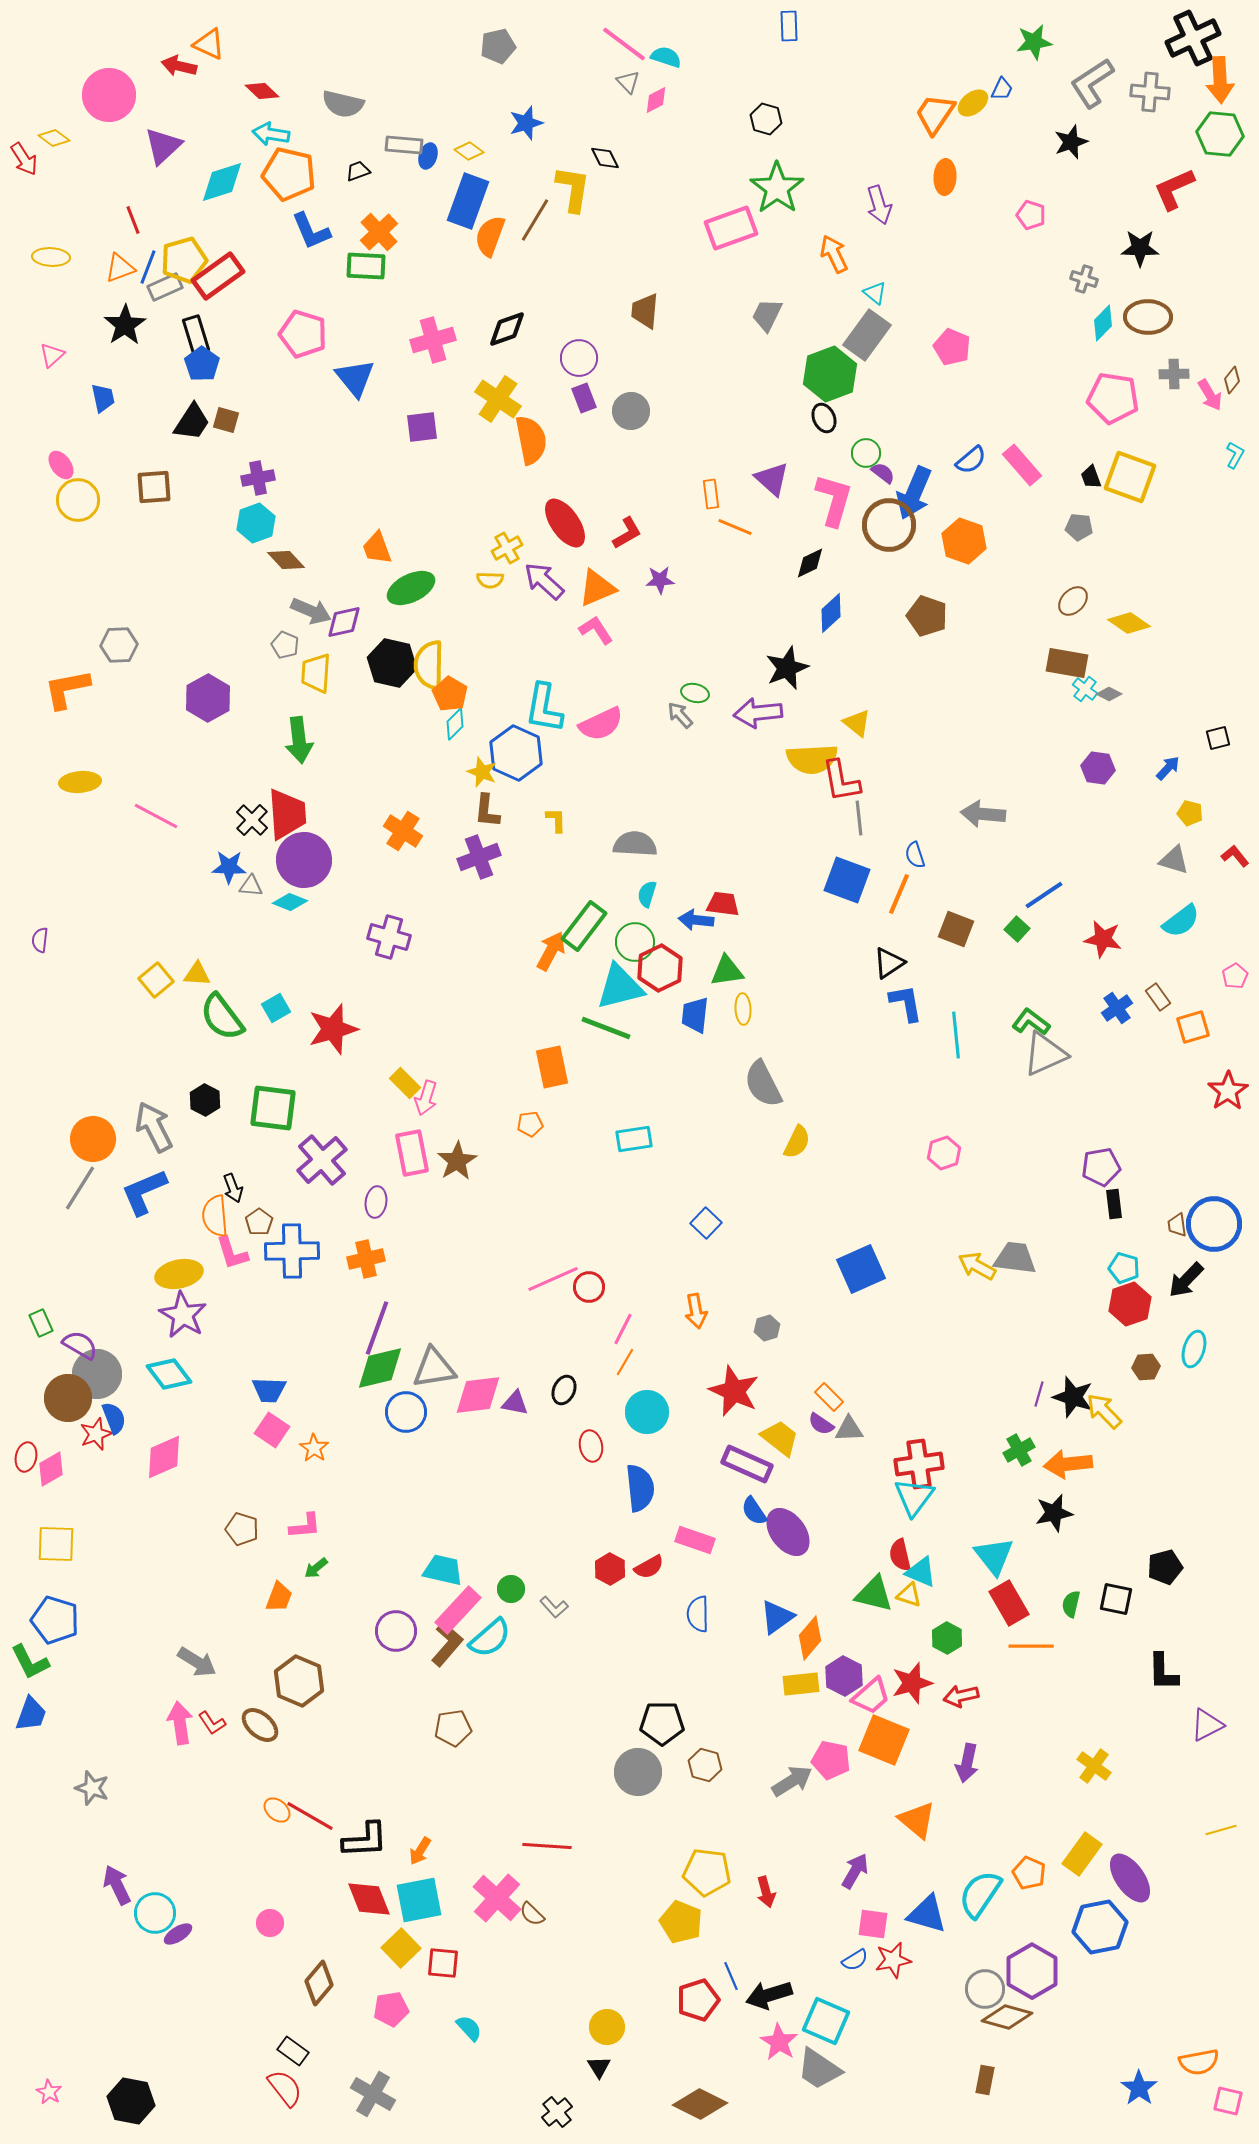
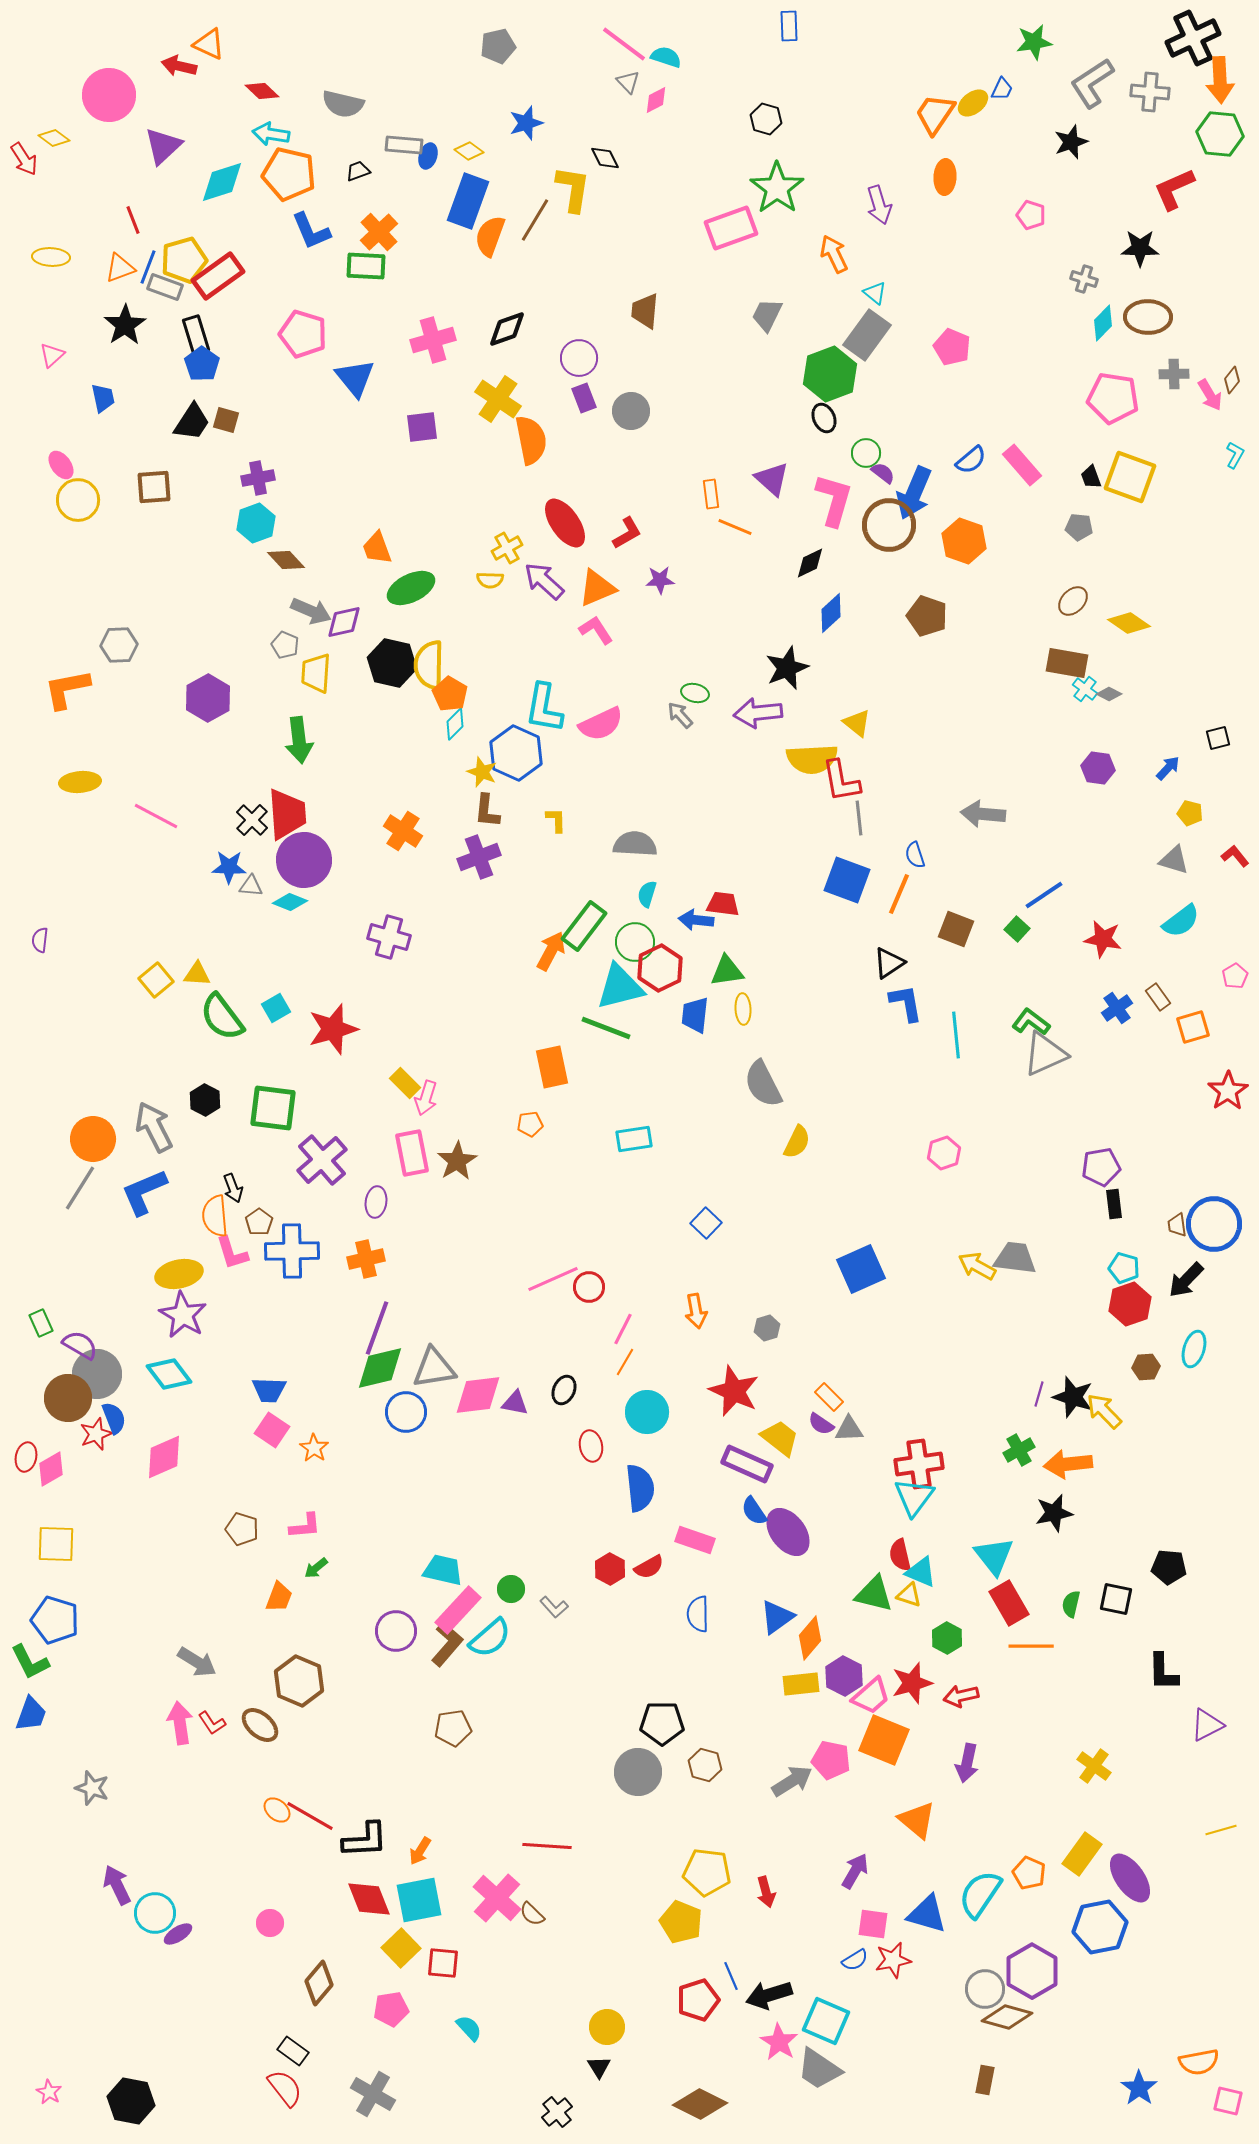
gray rectangle at (165, 287): rotated 44 degrees clockwise
black pentagon at (1165, 1567): moved 4 px right; rotated 20 degrees clockwise
